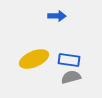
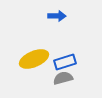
blue rectangle: moved 4 px left, 2 px down; rotated 25 degrees counterclockwise
gray semicircle: moved 8 px left, 1 px down
